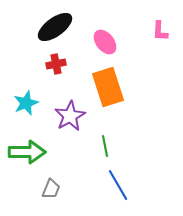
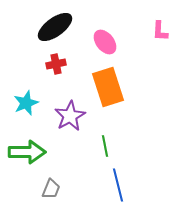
blue line: rotated 16 degrees clockwise
